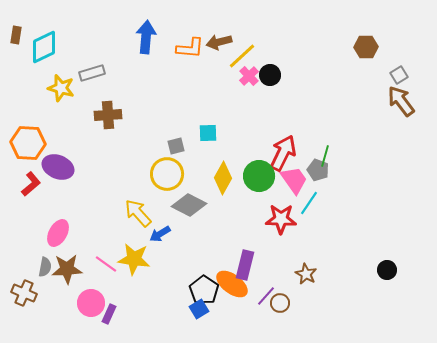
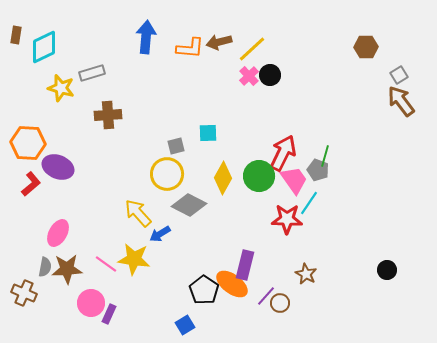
yellow line at (242, 56): moved 10 px right, 7 px up
red star at (281, 219): moved 6 px right
blue square at (199, 309): moved 14 px left, 16 px down
